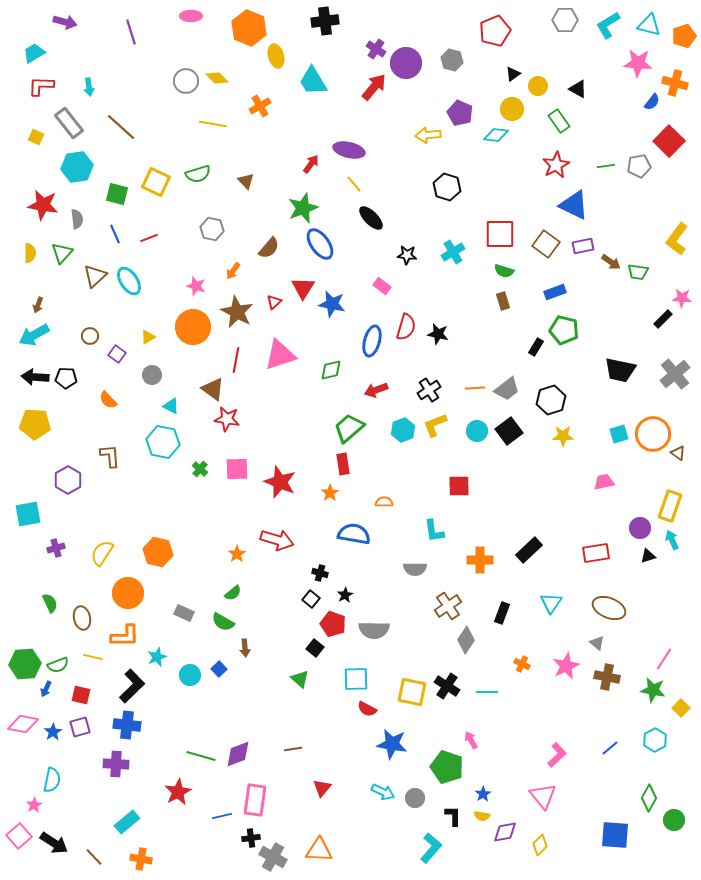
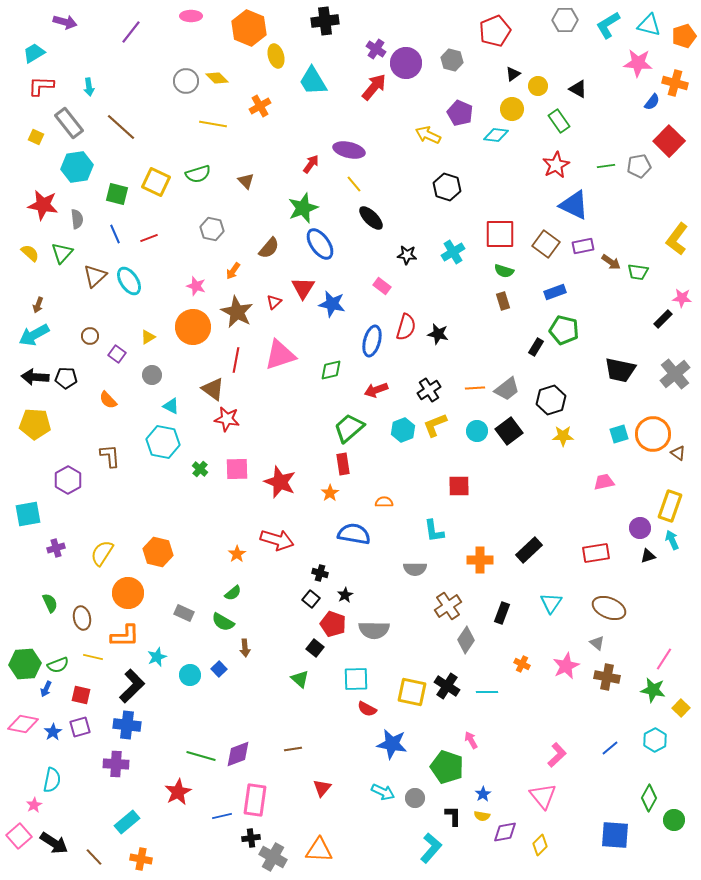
purple line at (131, 32): rotated 55 degrees clockwise
yellow arrow at (428, 135): rotated 30 degrees clockwise
yellow semicircle at (30, 253): rotated 48 degrees counterclockwise
